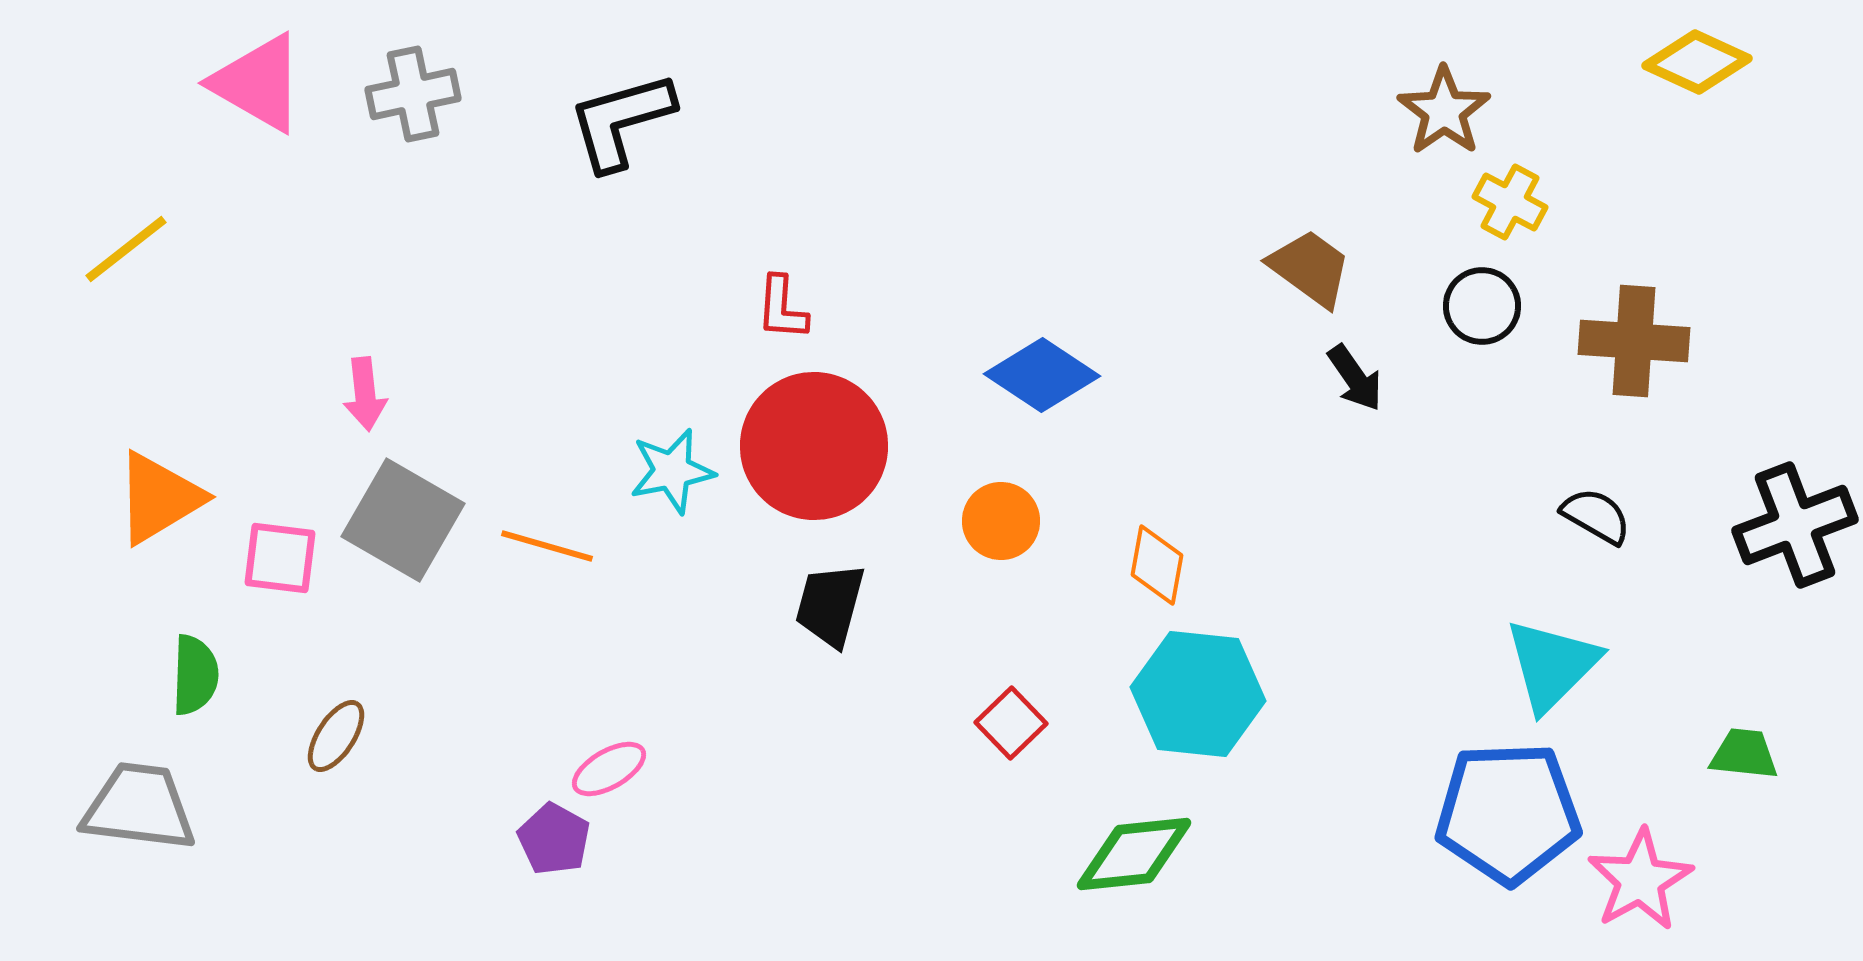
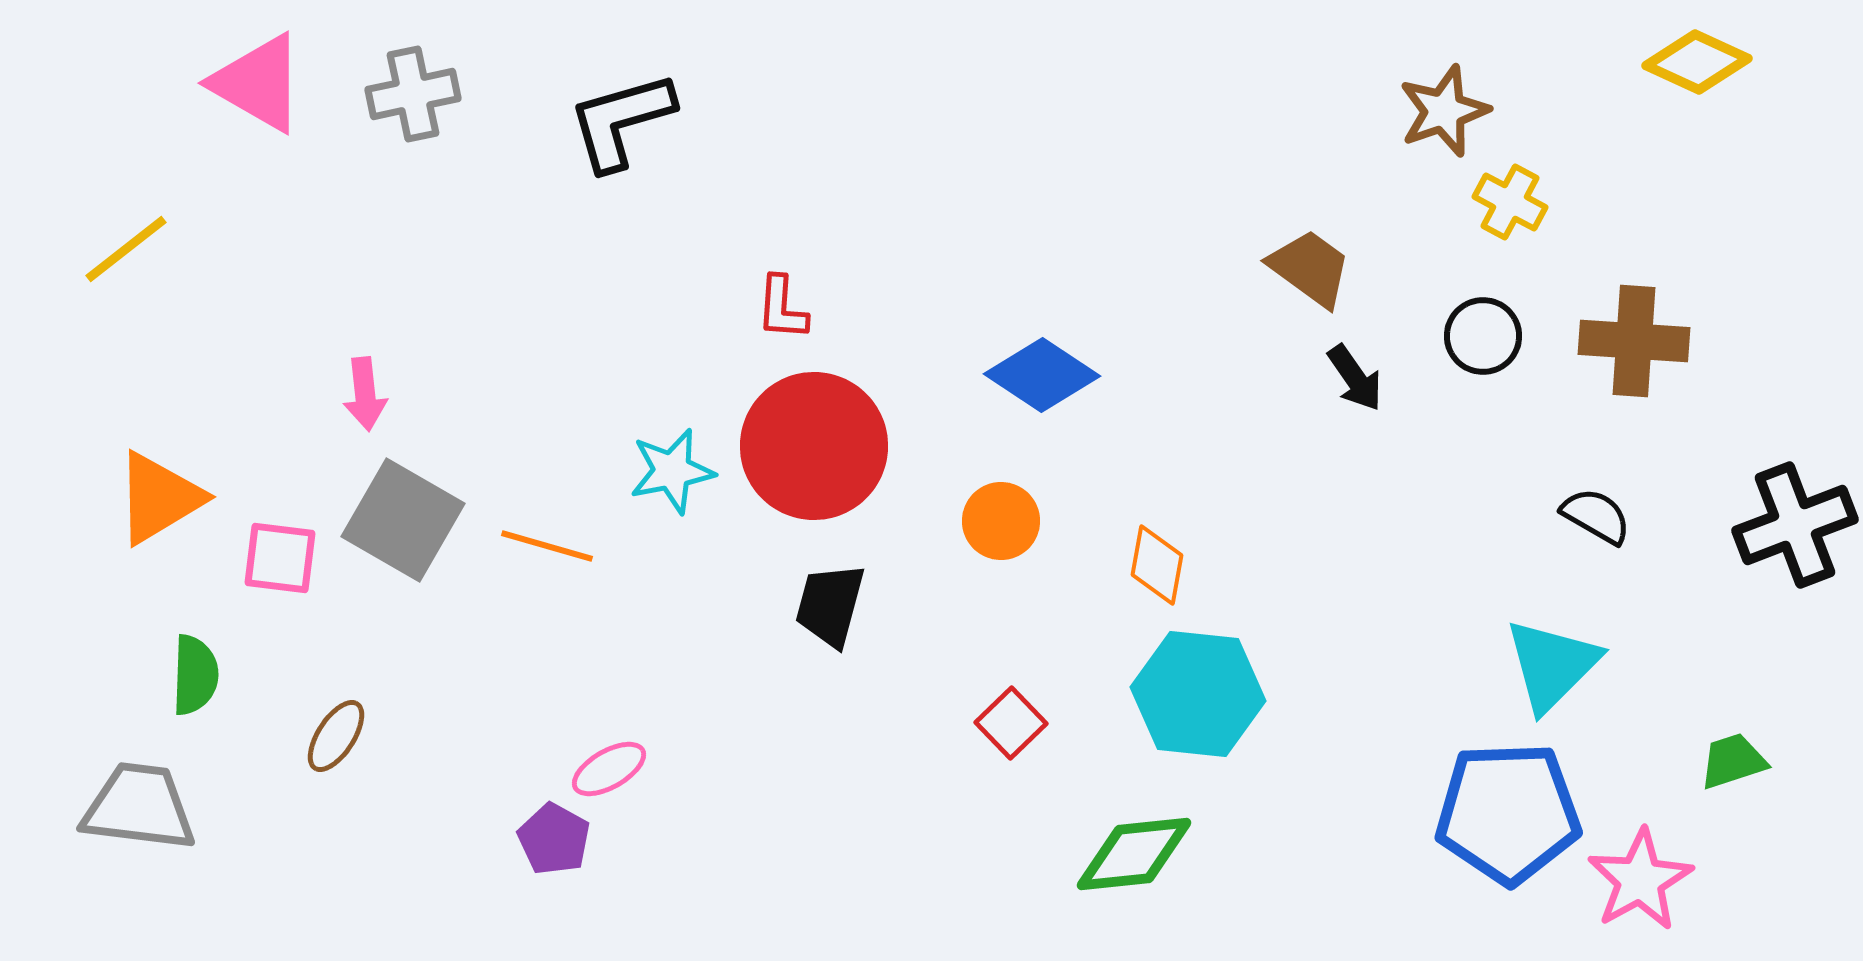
brown star: rotated 16 degrees clockwise
black circle: moved 1 px right, 30 px down
green trapezoid: moved 11 px left, 7 px down; rotated 24 degrees counterclockwise
